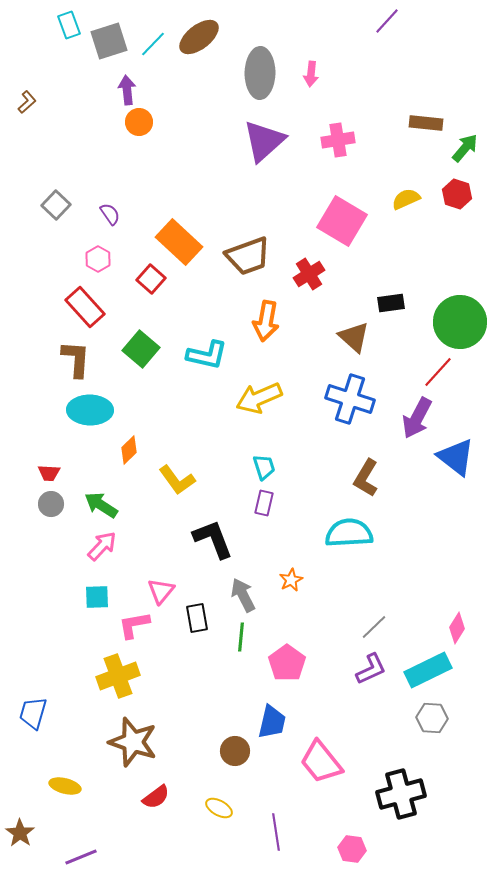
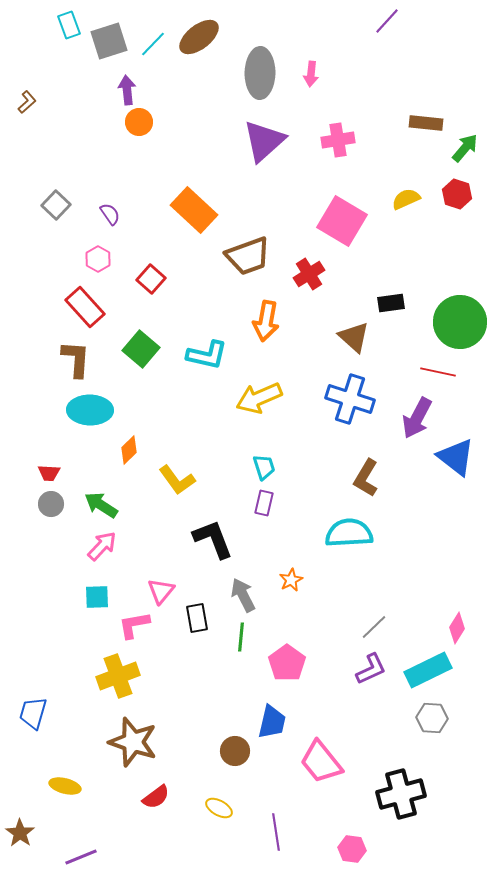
orange rectangle at (179, 242): moved 15 px right, 32 px up
red line at (438, 372): rotated 60 degrees clockwise
